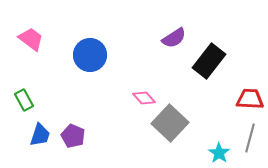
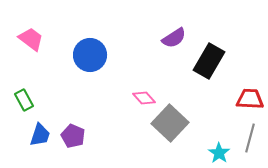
black rectangle: rotated 8 degrees counterclockwise
